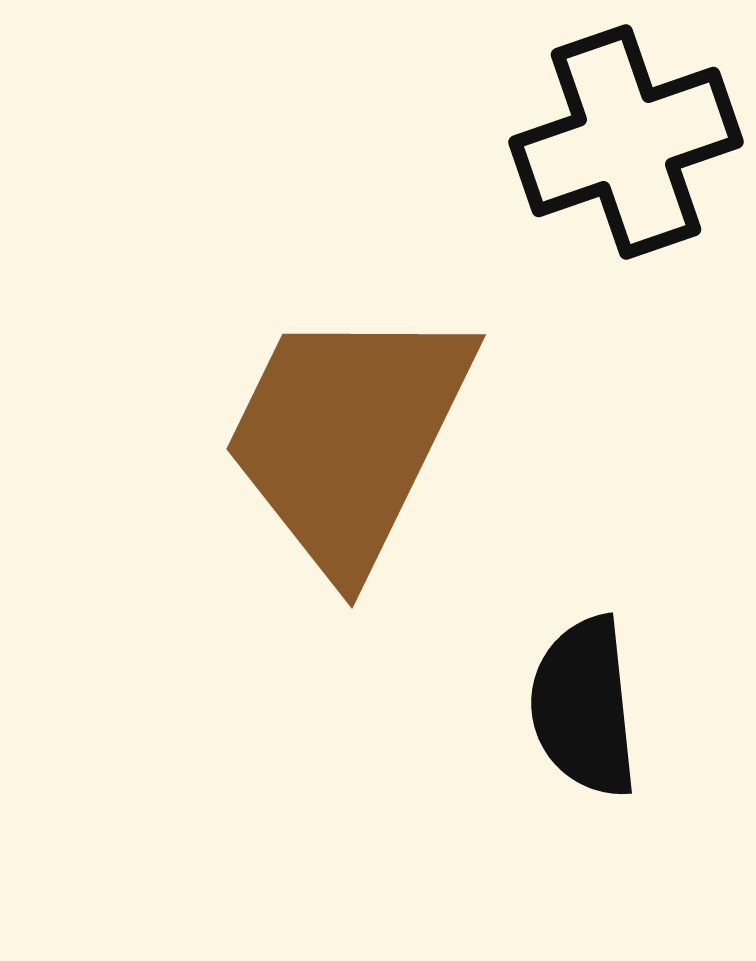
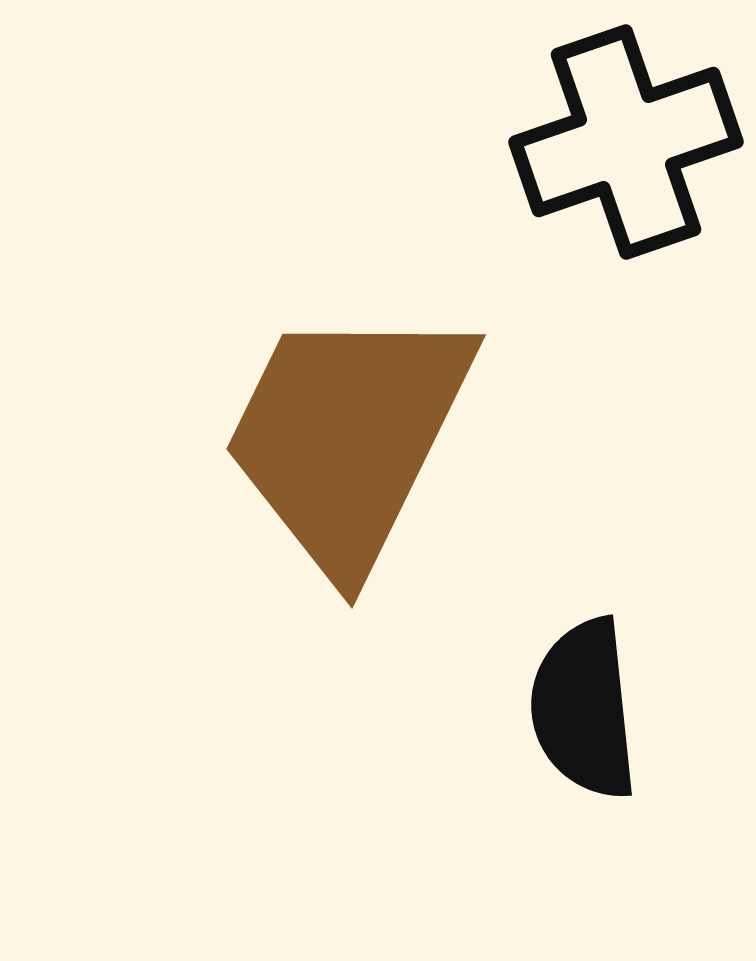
black semicircle: moved 2 px down
